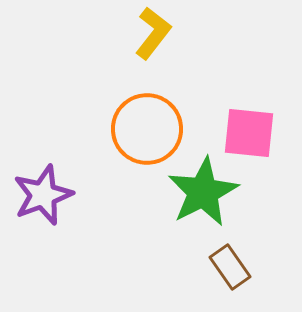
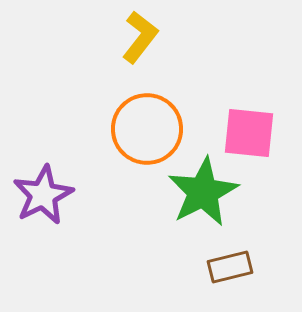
yellow L-shape: moved 13 px left, 4 px down
purple star: rotated 6 degrees counterclockwise
brown rectangle: rotated 69 degrees counterclockwise
